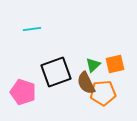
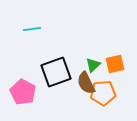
pink pentagon: rotated 10 degrees clockwise
